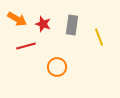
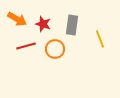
yellow line: moved 1 px right, 2 px down
orange circle: moved 2 px left, 18 px up
